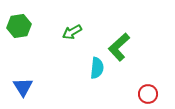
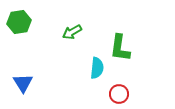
green hexagon: moved 4 px up
green L-shape: moved 1 px right, 1 px down; rotated 40 degrees counterclockwise
blue triangle: moved 4 px up
red circle: moved 29 px left
